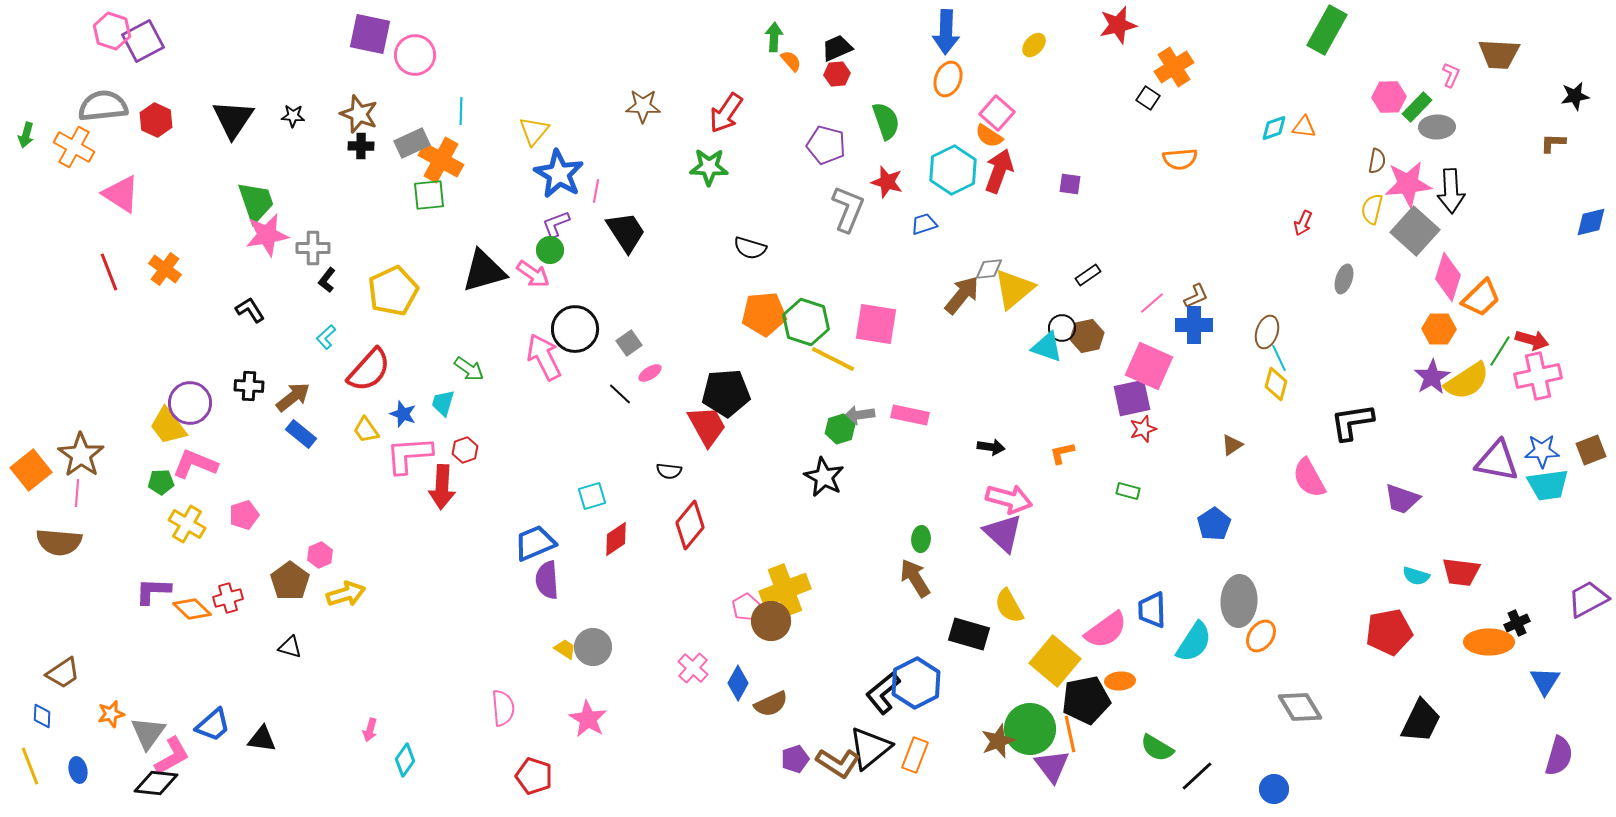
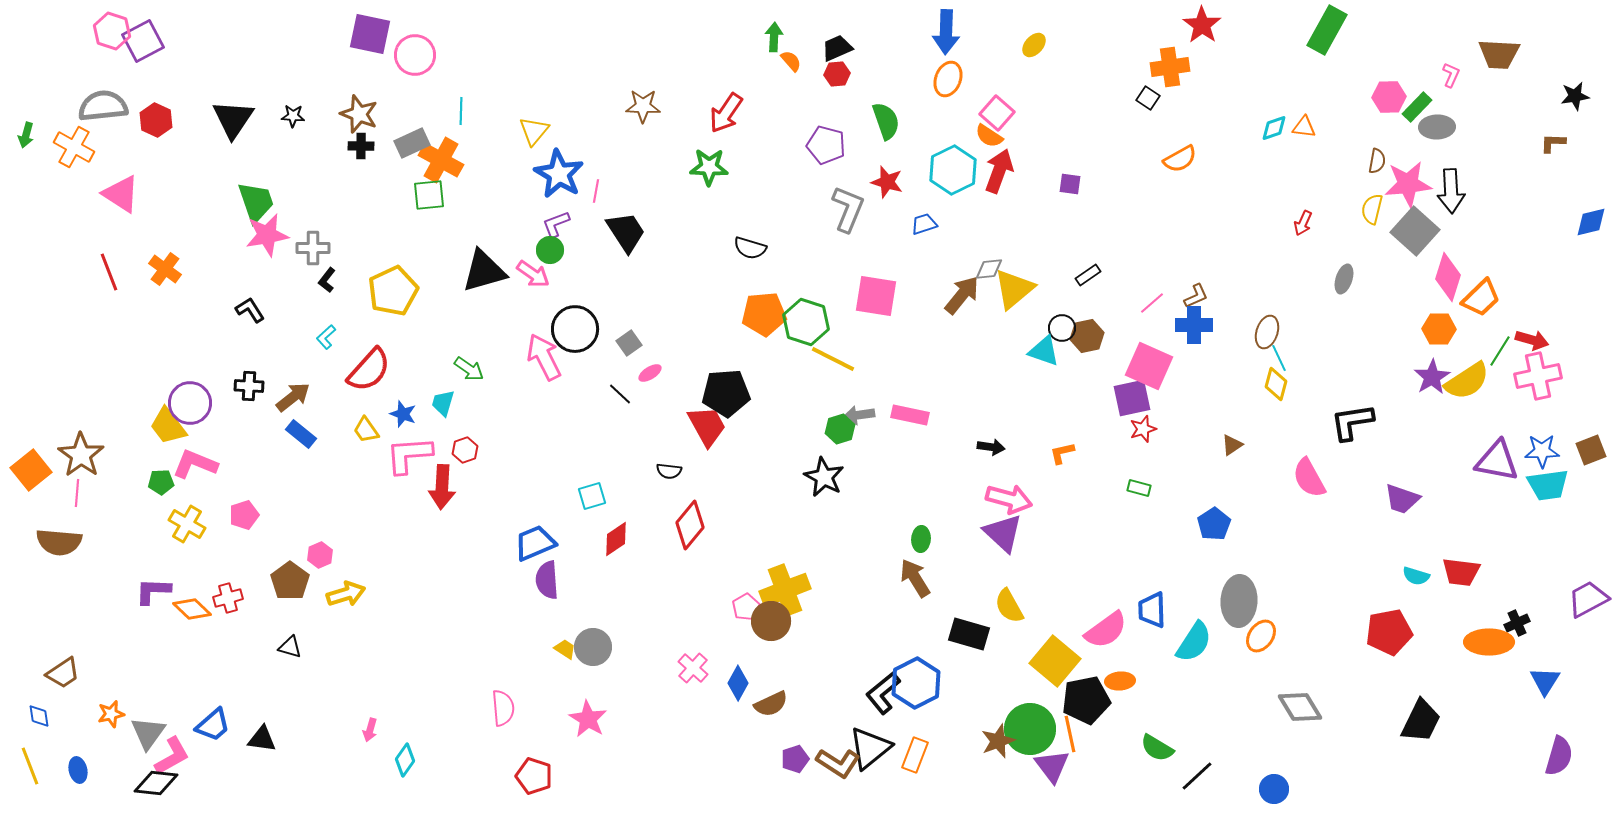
red star at (1118, 25): moved 84 px right; rotated 24 degrees counterclockwise
orange cross at (1174, 67): moved 4 px left; rotated 24 degrees clockwise
orange semicircle at (1180, 159): rotated 24 degrees counterclockwise
pink square at (876, 324): moved 28 px up
cyan triangle at (1047, 347): moved 3 px left, 4 px down
green rectangle at (1128, 491): moved 11 px right, 3 px up
blue diamond at (42, 716): moved 3 px left; rotated 10 degrees counterclockwise
